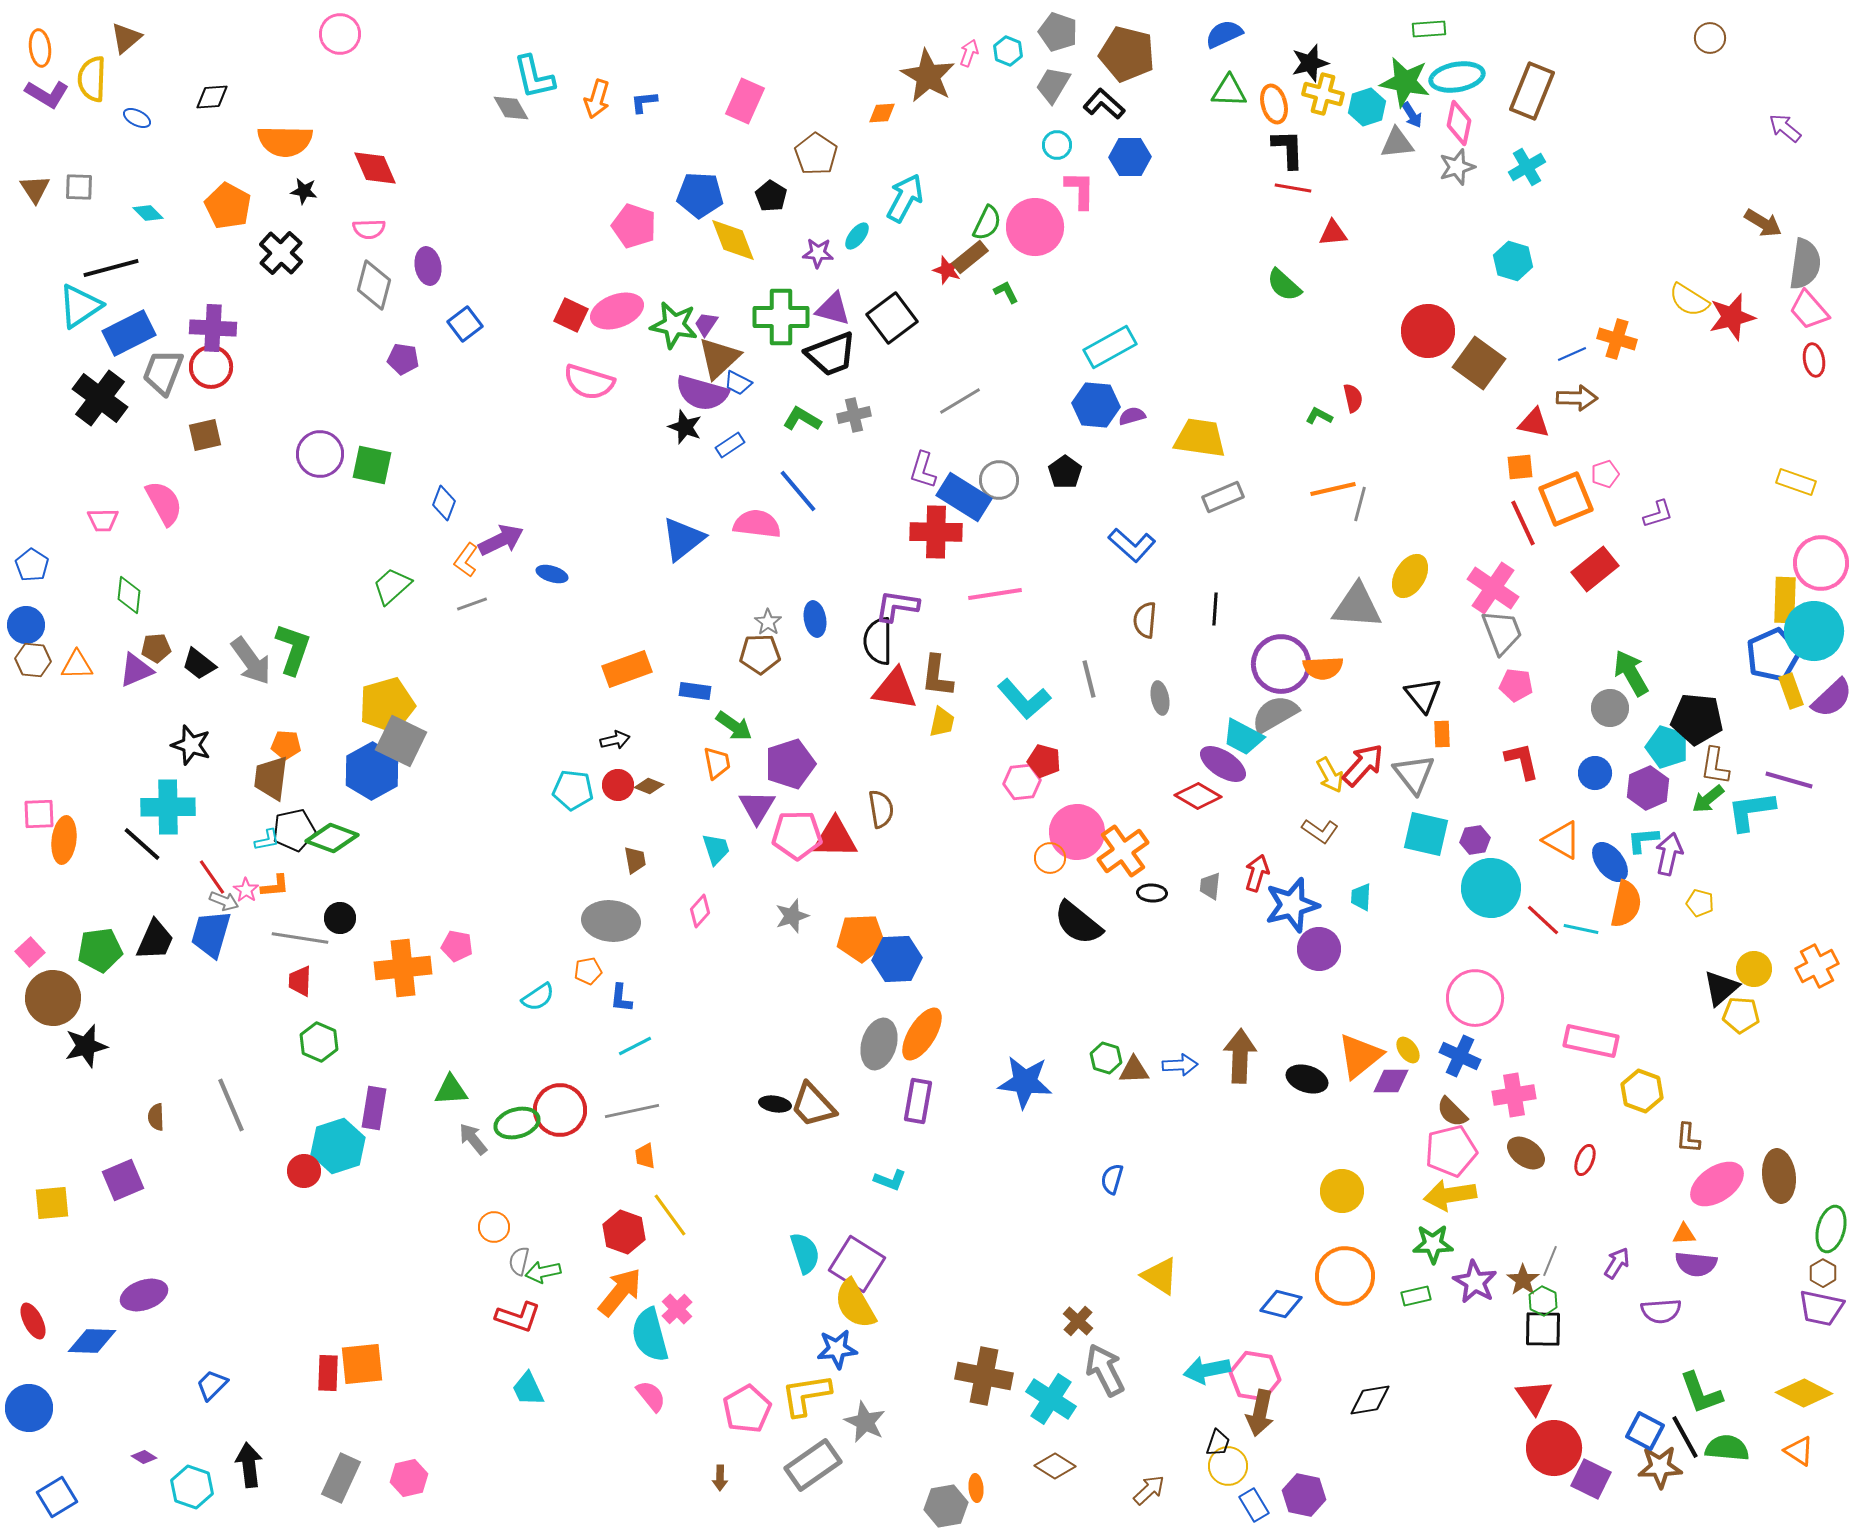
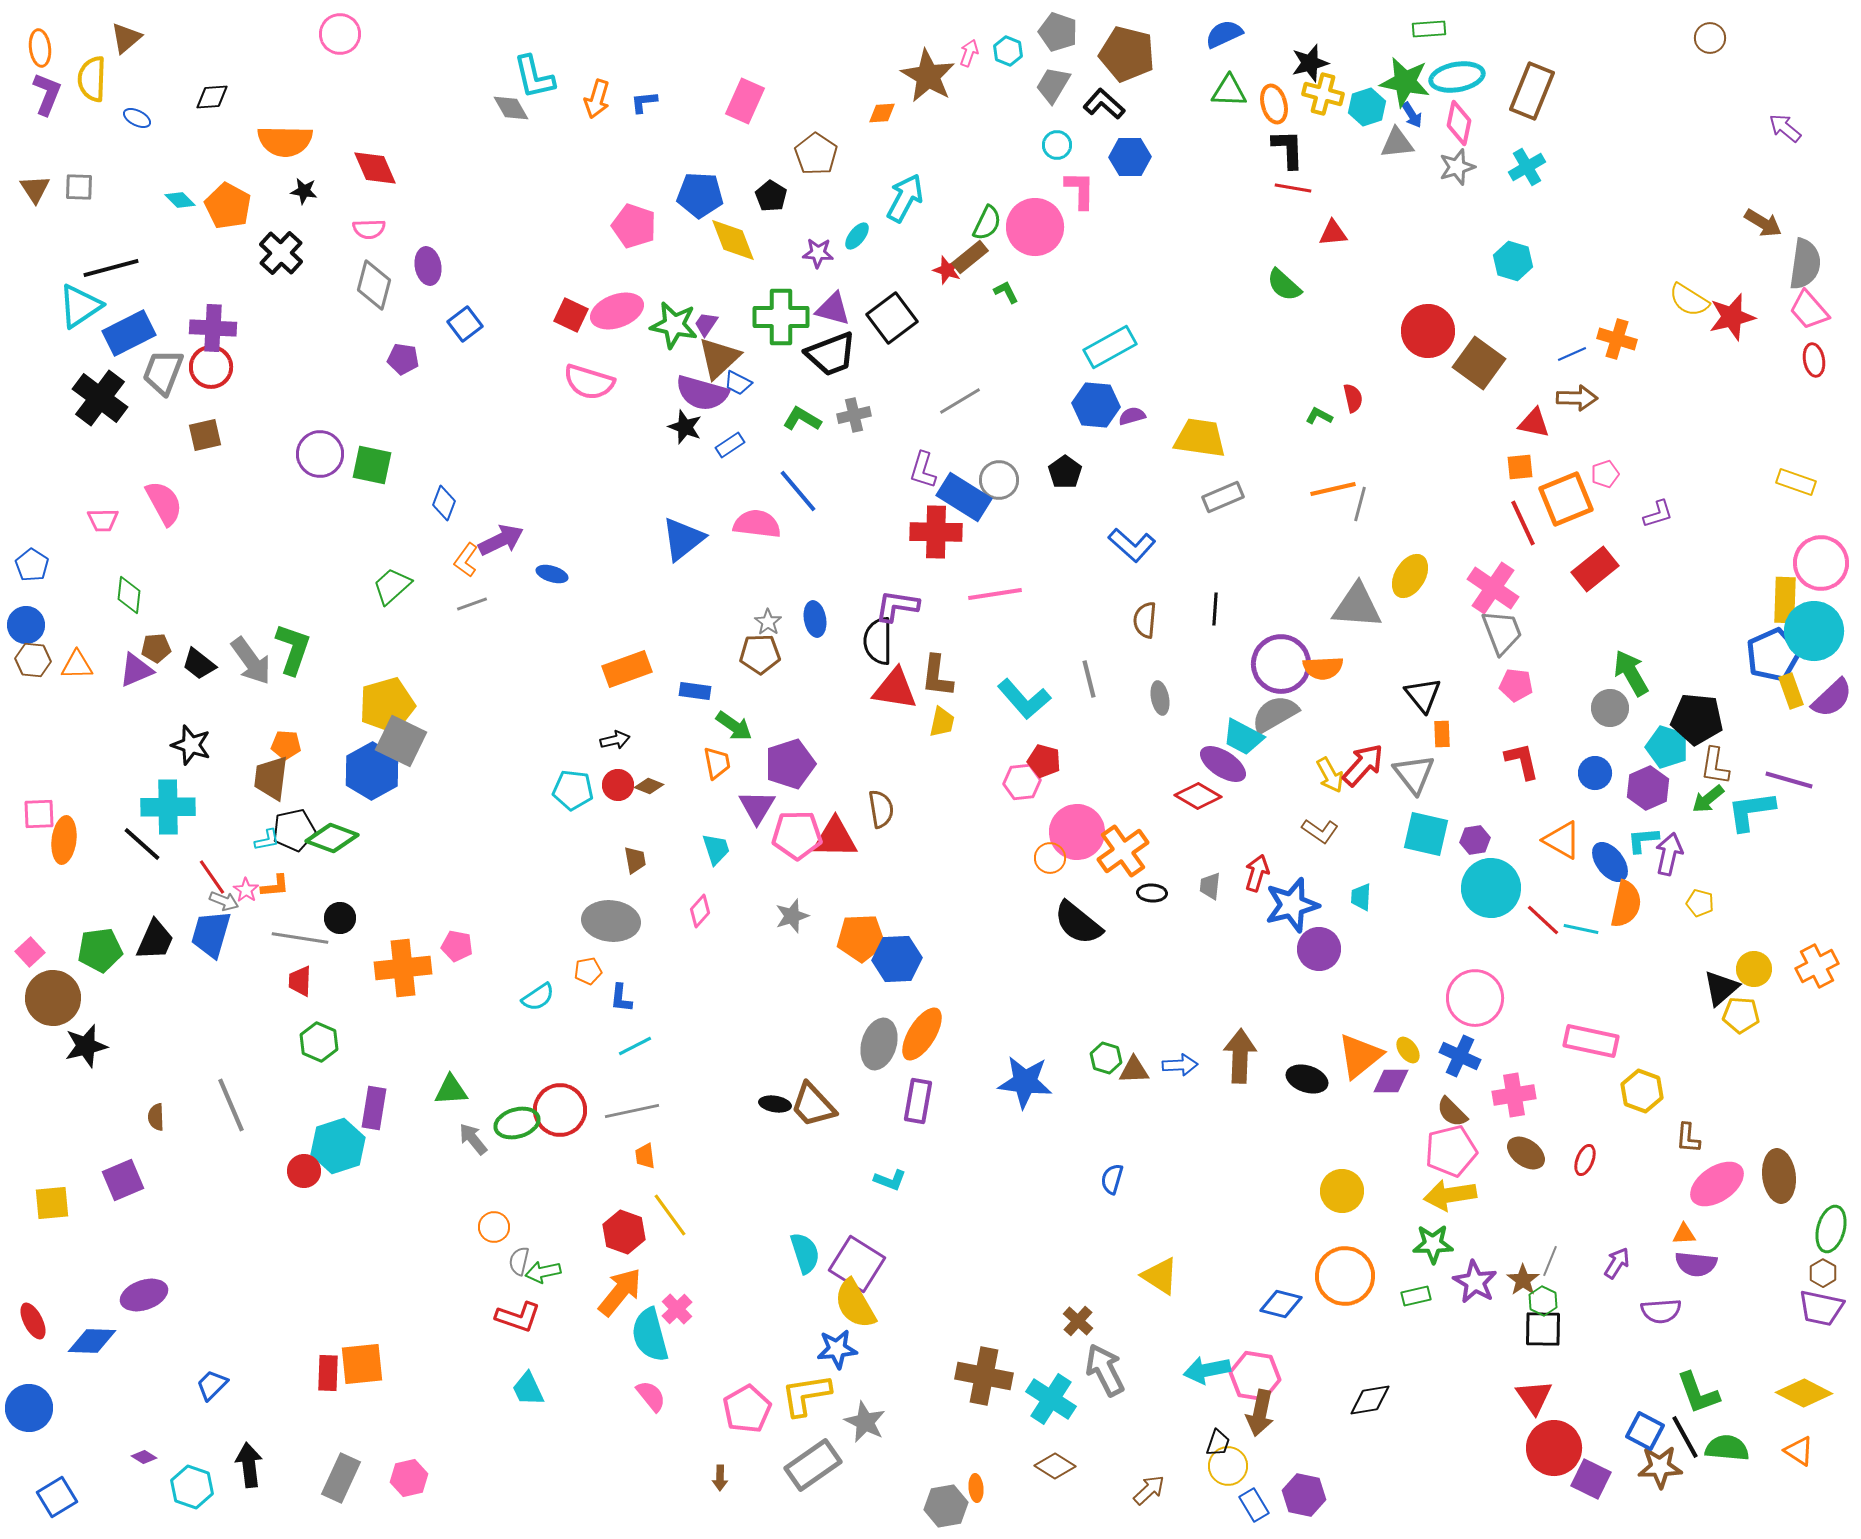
purple L-shape at (47, 94): rotated 99 degrees counterclockwise
cyan diamond at (148, 213): moved 32 px right, 13 px up
green L-shape at (1701, 1393): moved 3 px left
